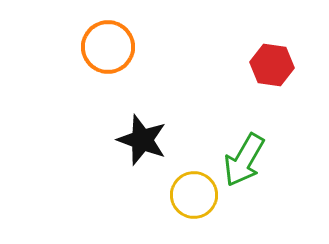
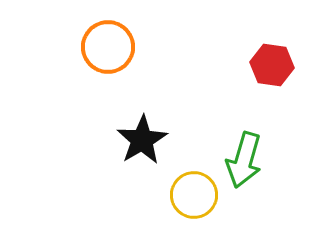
black star: rotated 21 degrees clockwise
green arrow: rotated 14 degrees counterclockwise
